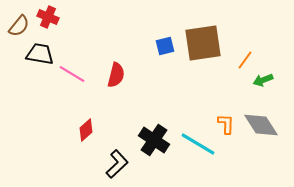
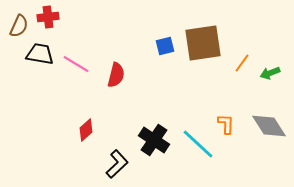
red cross: rotated 30 degrees counterclockwise
brown semicircle: rotated 15 degrees counterclockwise
orange line: moved 3 px left, 3 px down
pink line: moved 4 px right, 10 px up
green arrow: moved 7 px right, 7 px up
gray diamond: moved 8 px right, 1 px down
cyan line: rotated 12 degrees clockwise
